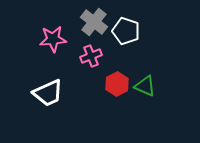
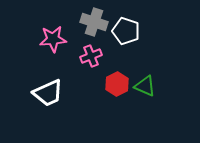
gray cross: rotated 20 degrees counterclockwise
